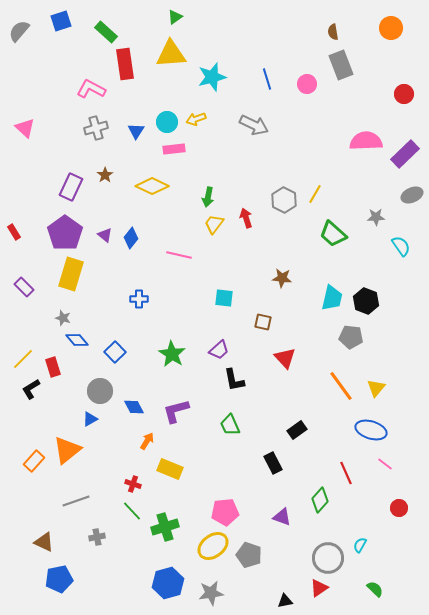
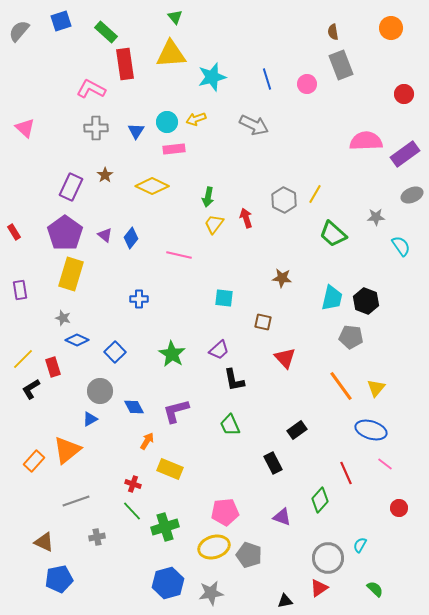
green triangle at (175, 17): rotated 35 degrees counterclockwise
gray cross at (96, 128): rotated 15 degrees clockwise
purple rectangle at (405, 154): rotated 8 degrees clockwise
purple rectangle at (24, 287): moved 4 px left, 3 px down; rotated 36 degrees clockwise
blue diamond at (77, 340): rotated 25 degrees counterclockwise
yellow ellipse at (213, 546): moved 1 px right, 1 px down; rotated 20 degrees clockwise
